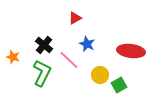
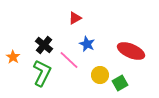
red ellipse: rotated 16 degrees clockwise
orange star: rotated 16 degrees clockwise
green square: moved 1 px right, 2 px up
